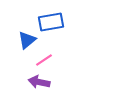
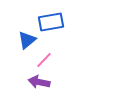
pink line: rotated 12 degrees counterclockwise
